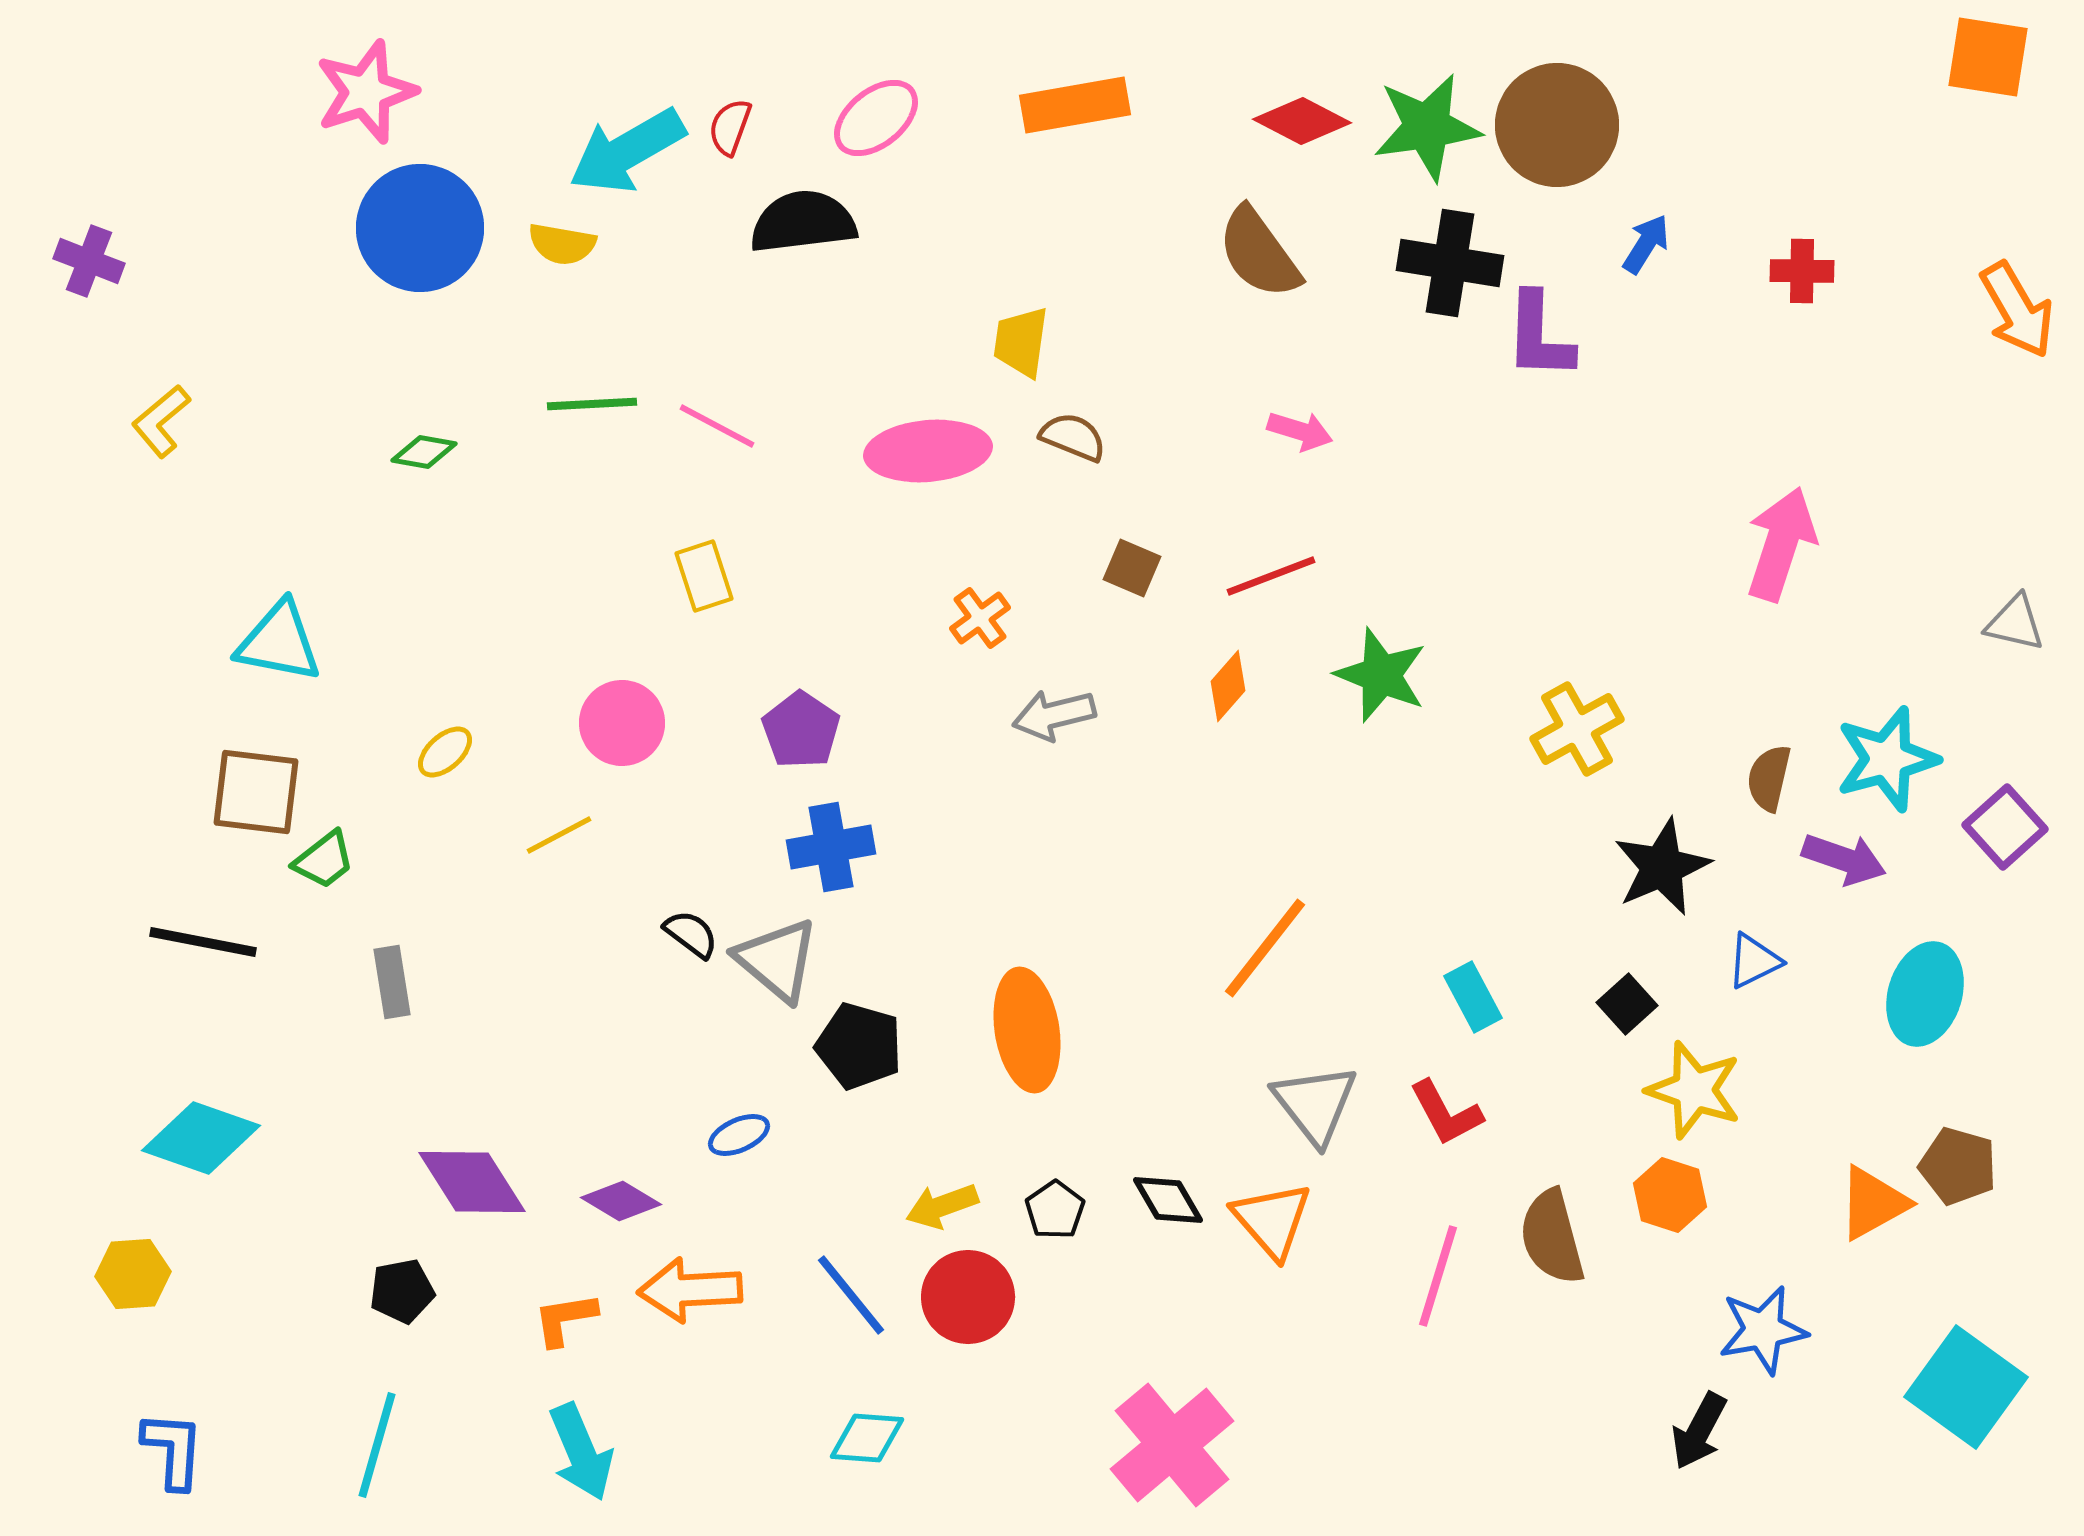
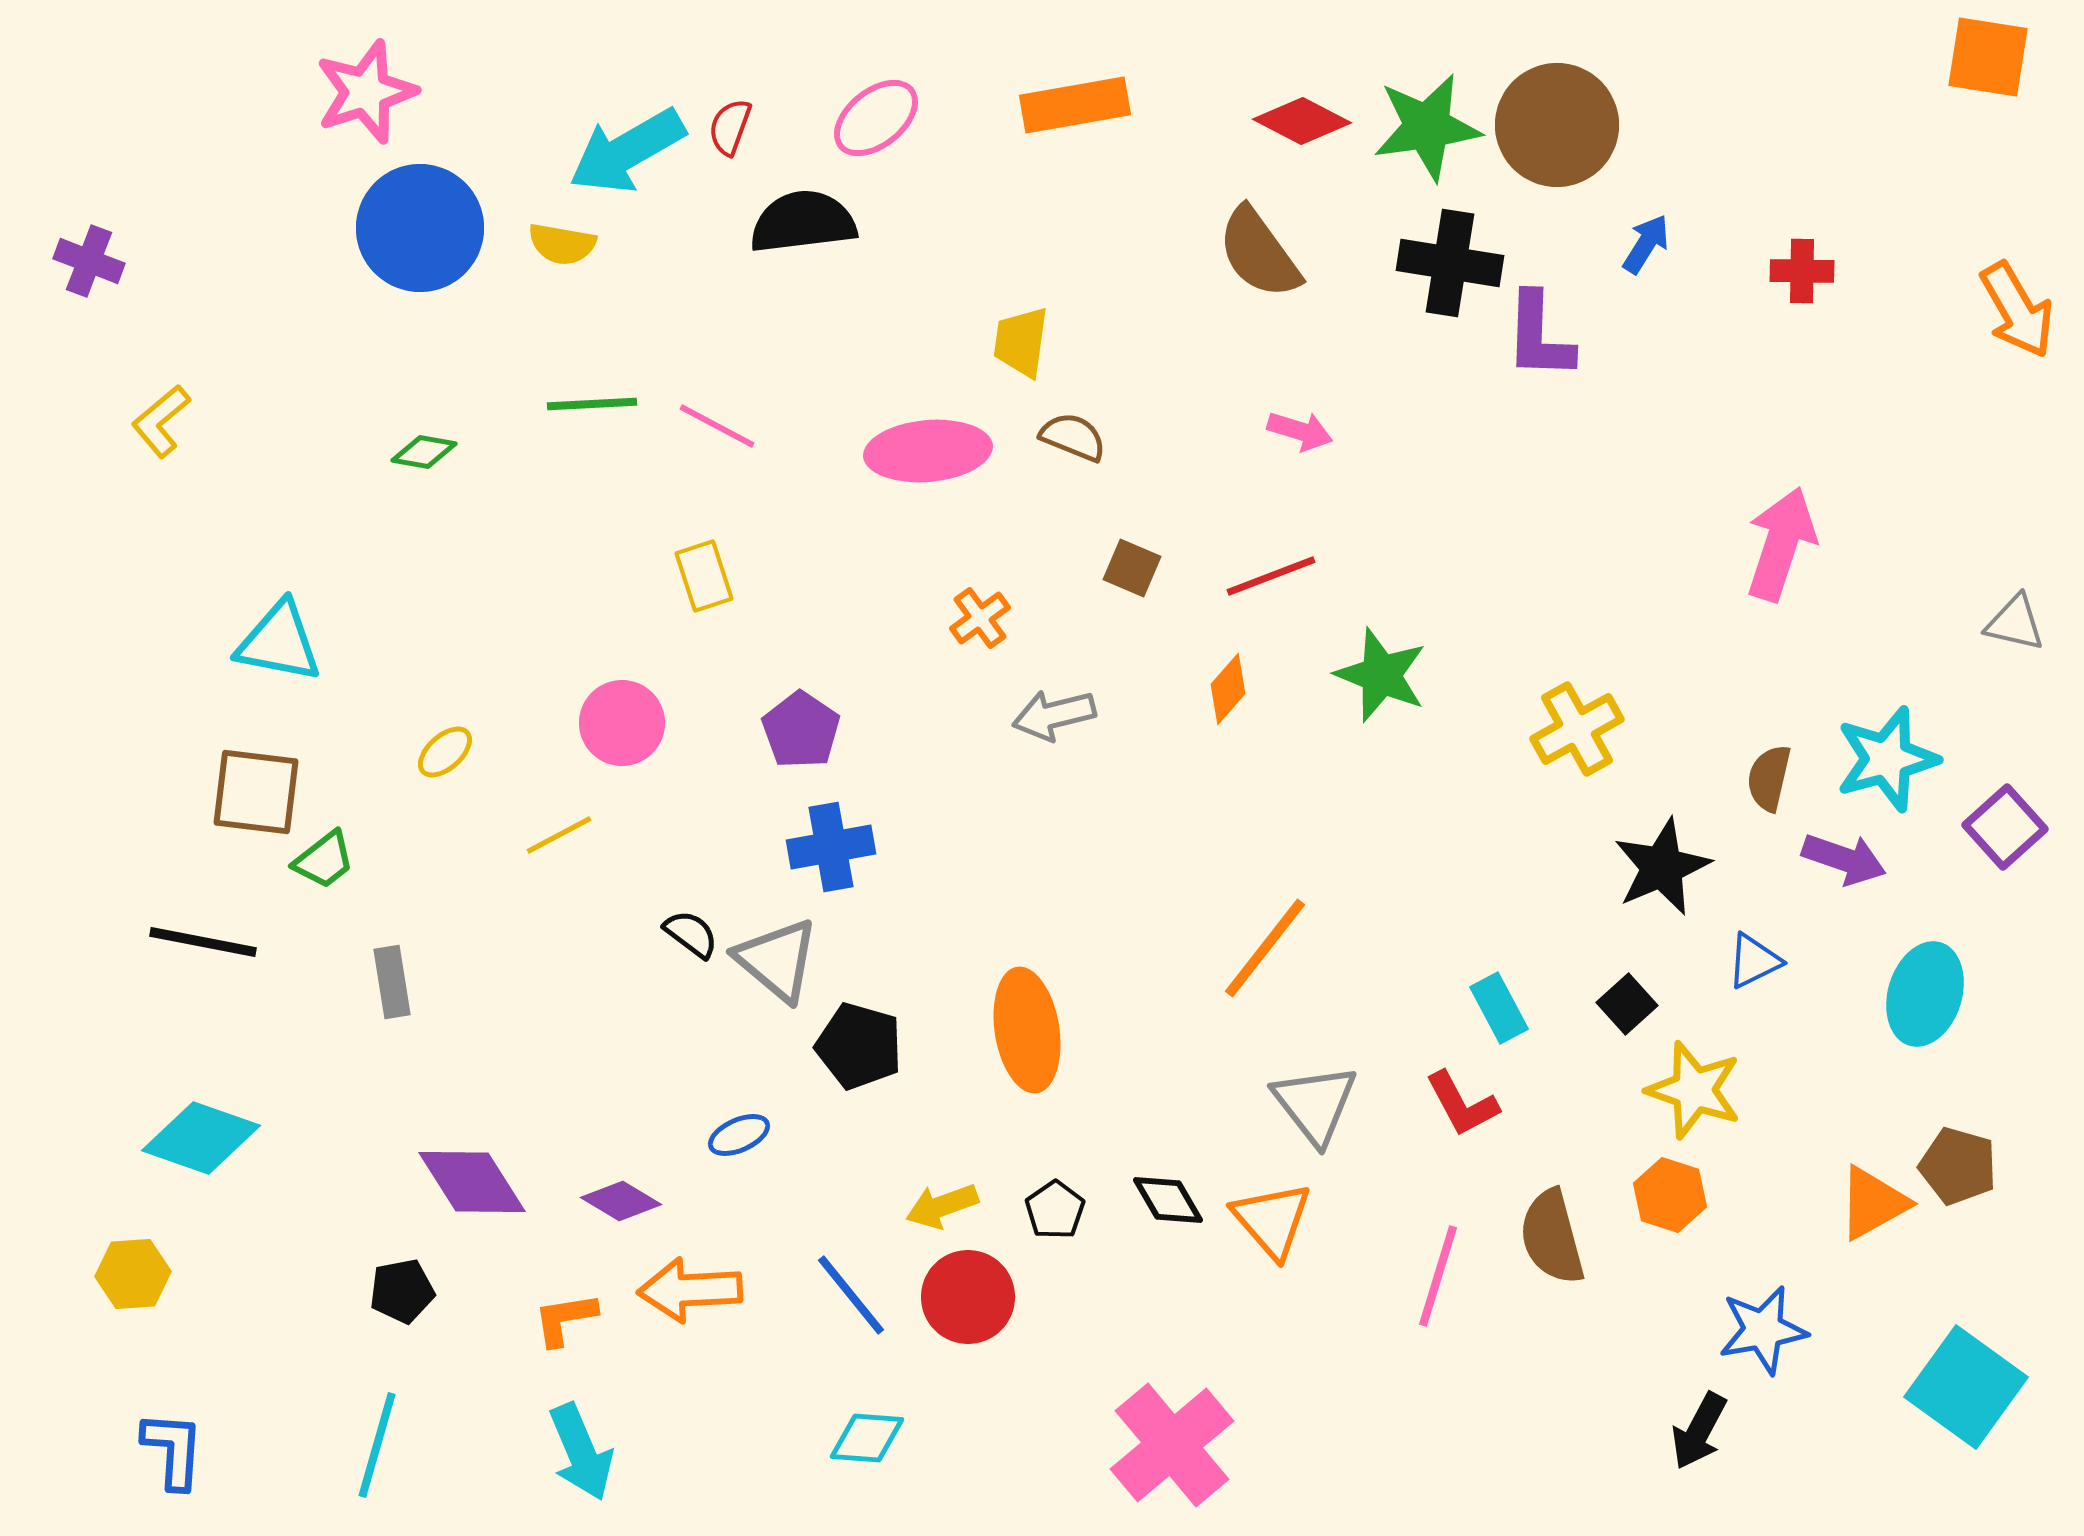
orange diamond at (1228, 686): moved 3 px down
cyan rectangle at (1473, 997): moved 26 px right, 11 px down
red L-shape at (1446, 1113): moved 16 px right, 9 px up
